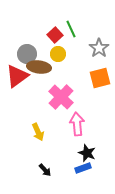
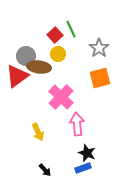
gray circle: moved 1 px left, 2 px down
